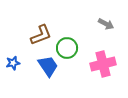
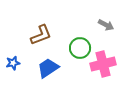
gray arrow: moved 1 px down
green circle: moved 13 px right
blue trapezoid: moved 2 px down; rotated 90 degrees counterclockwise
